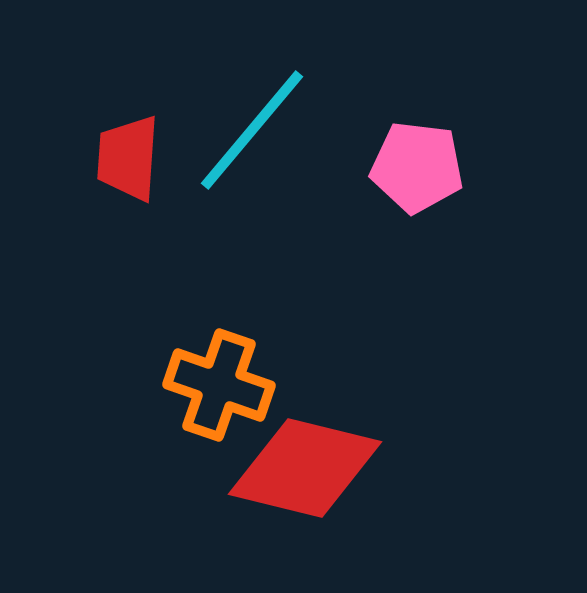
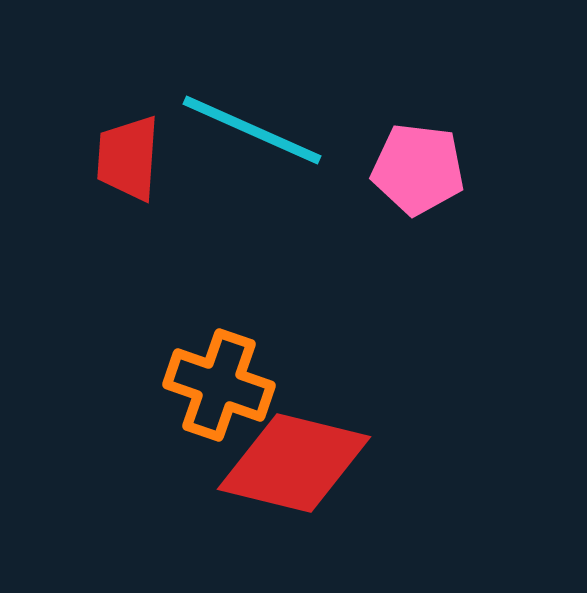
cyan line: rotated 74 degrees clockwise
pink pentagon: moved 1 px right, 2 px down
red diamond: moved 11 px left, 5 px up
